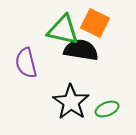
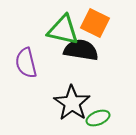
black star: moved 1 px right, 1 px down
green ellipse: moved 9 px left, 9 px down
